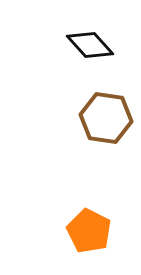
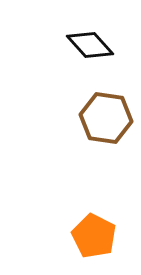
orange pentagon: moved 5 px right, 5 px down
